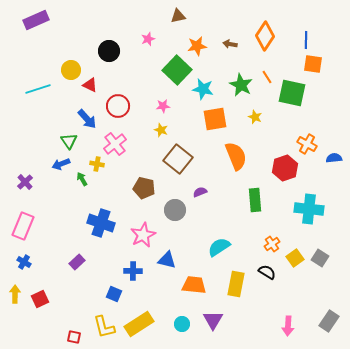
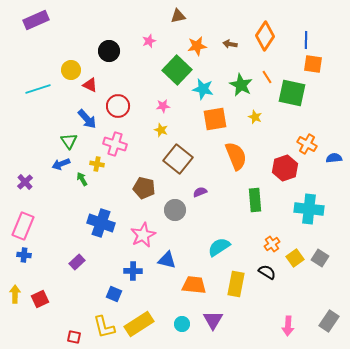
pink star at (148, 39): moved 1 px right, 2 px down
pink cross at (115, 144): rotated 35 degrees counterclockwise
blue cross at (24, 262): moved 7 px up; rotated 24 degrees counterclockwise
